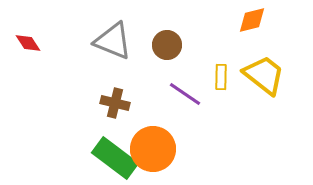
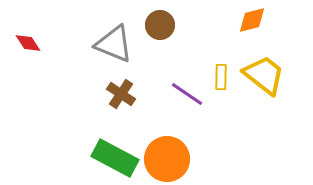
gray triangle: moved 1 px right, 3 px down
brown circle: moved 7 px left, 20 px up
purple line: moved 2 px right
brown cross: moved 6 px right, 9 px up; rotated 20 degrees clockwise
orange circle: moved 14 px right, 10 px down
green rectangle: rotated 9 degrees counterclockwise
